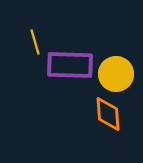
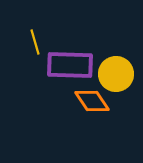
orange diamond: moved 16 px left, 13 px up; rotated 30 degrees counterclockwise
